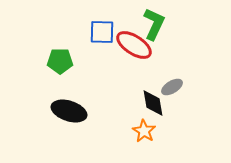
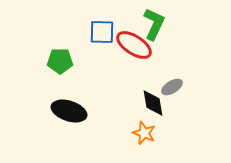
orange star: moved 2 px down; rotated 10 degrees counterclockwise
